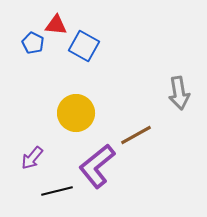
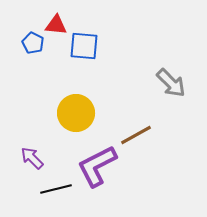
blue square: rotated 24 degrees counterclockwise
gray arrow: moved 8 px left, 10 px up; rotated 36 degrees counterclockwise
purple arrow: rotated 95 degrees clockwise
purple L-shape: rotated 12 degrees clockwise
black line: moved 1 px left, 2 px up
